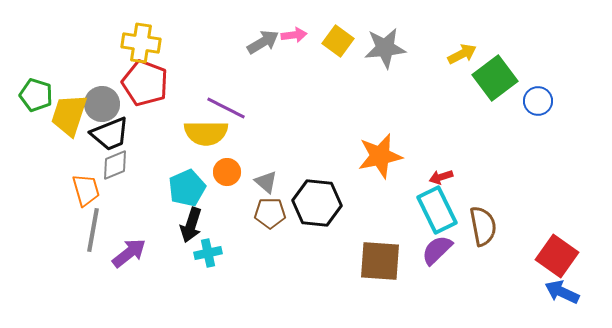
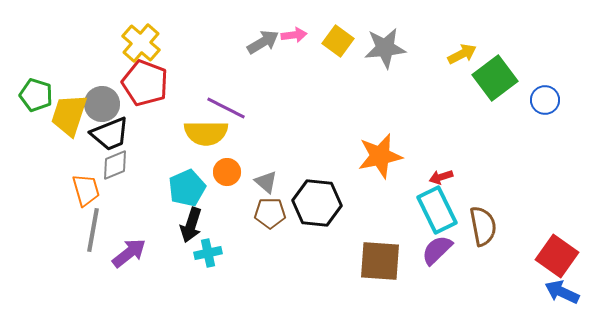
yellow cross: rotated 33 degrees clockwise
blue circle: moved 7 px right, 1 px up
